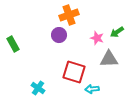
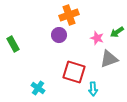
gray triangle: rotated 18 degrees counterclockwise
cyan arrow: moved 1 px right; rotated 88 degrees counterclockwise
